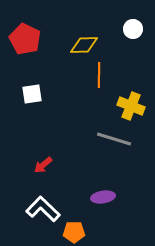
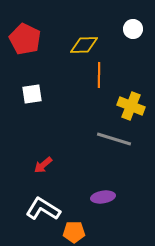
white L-shape: rotated 12 degrees counterclockwise
